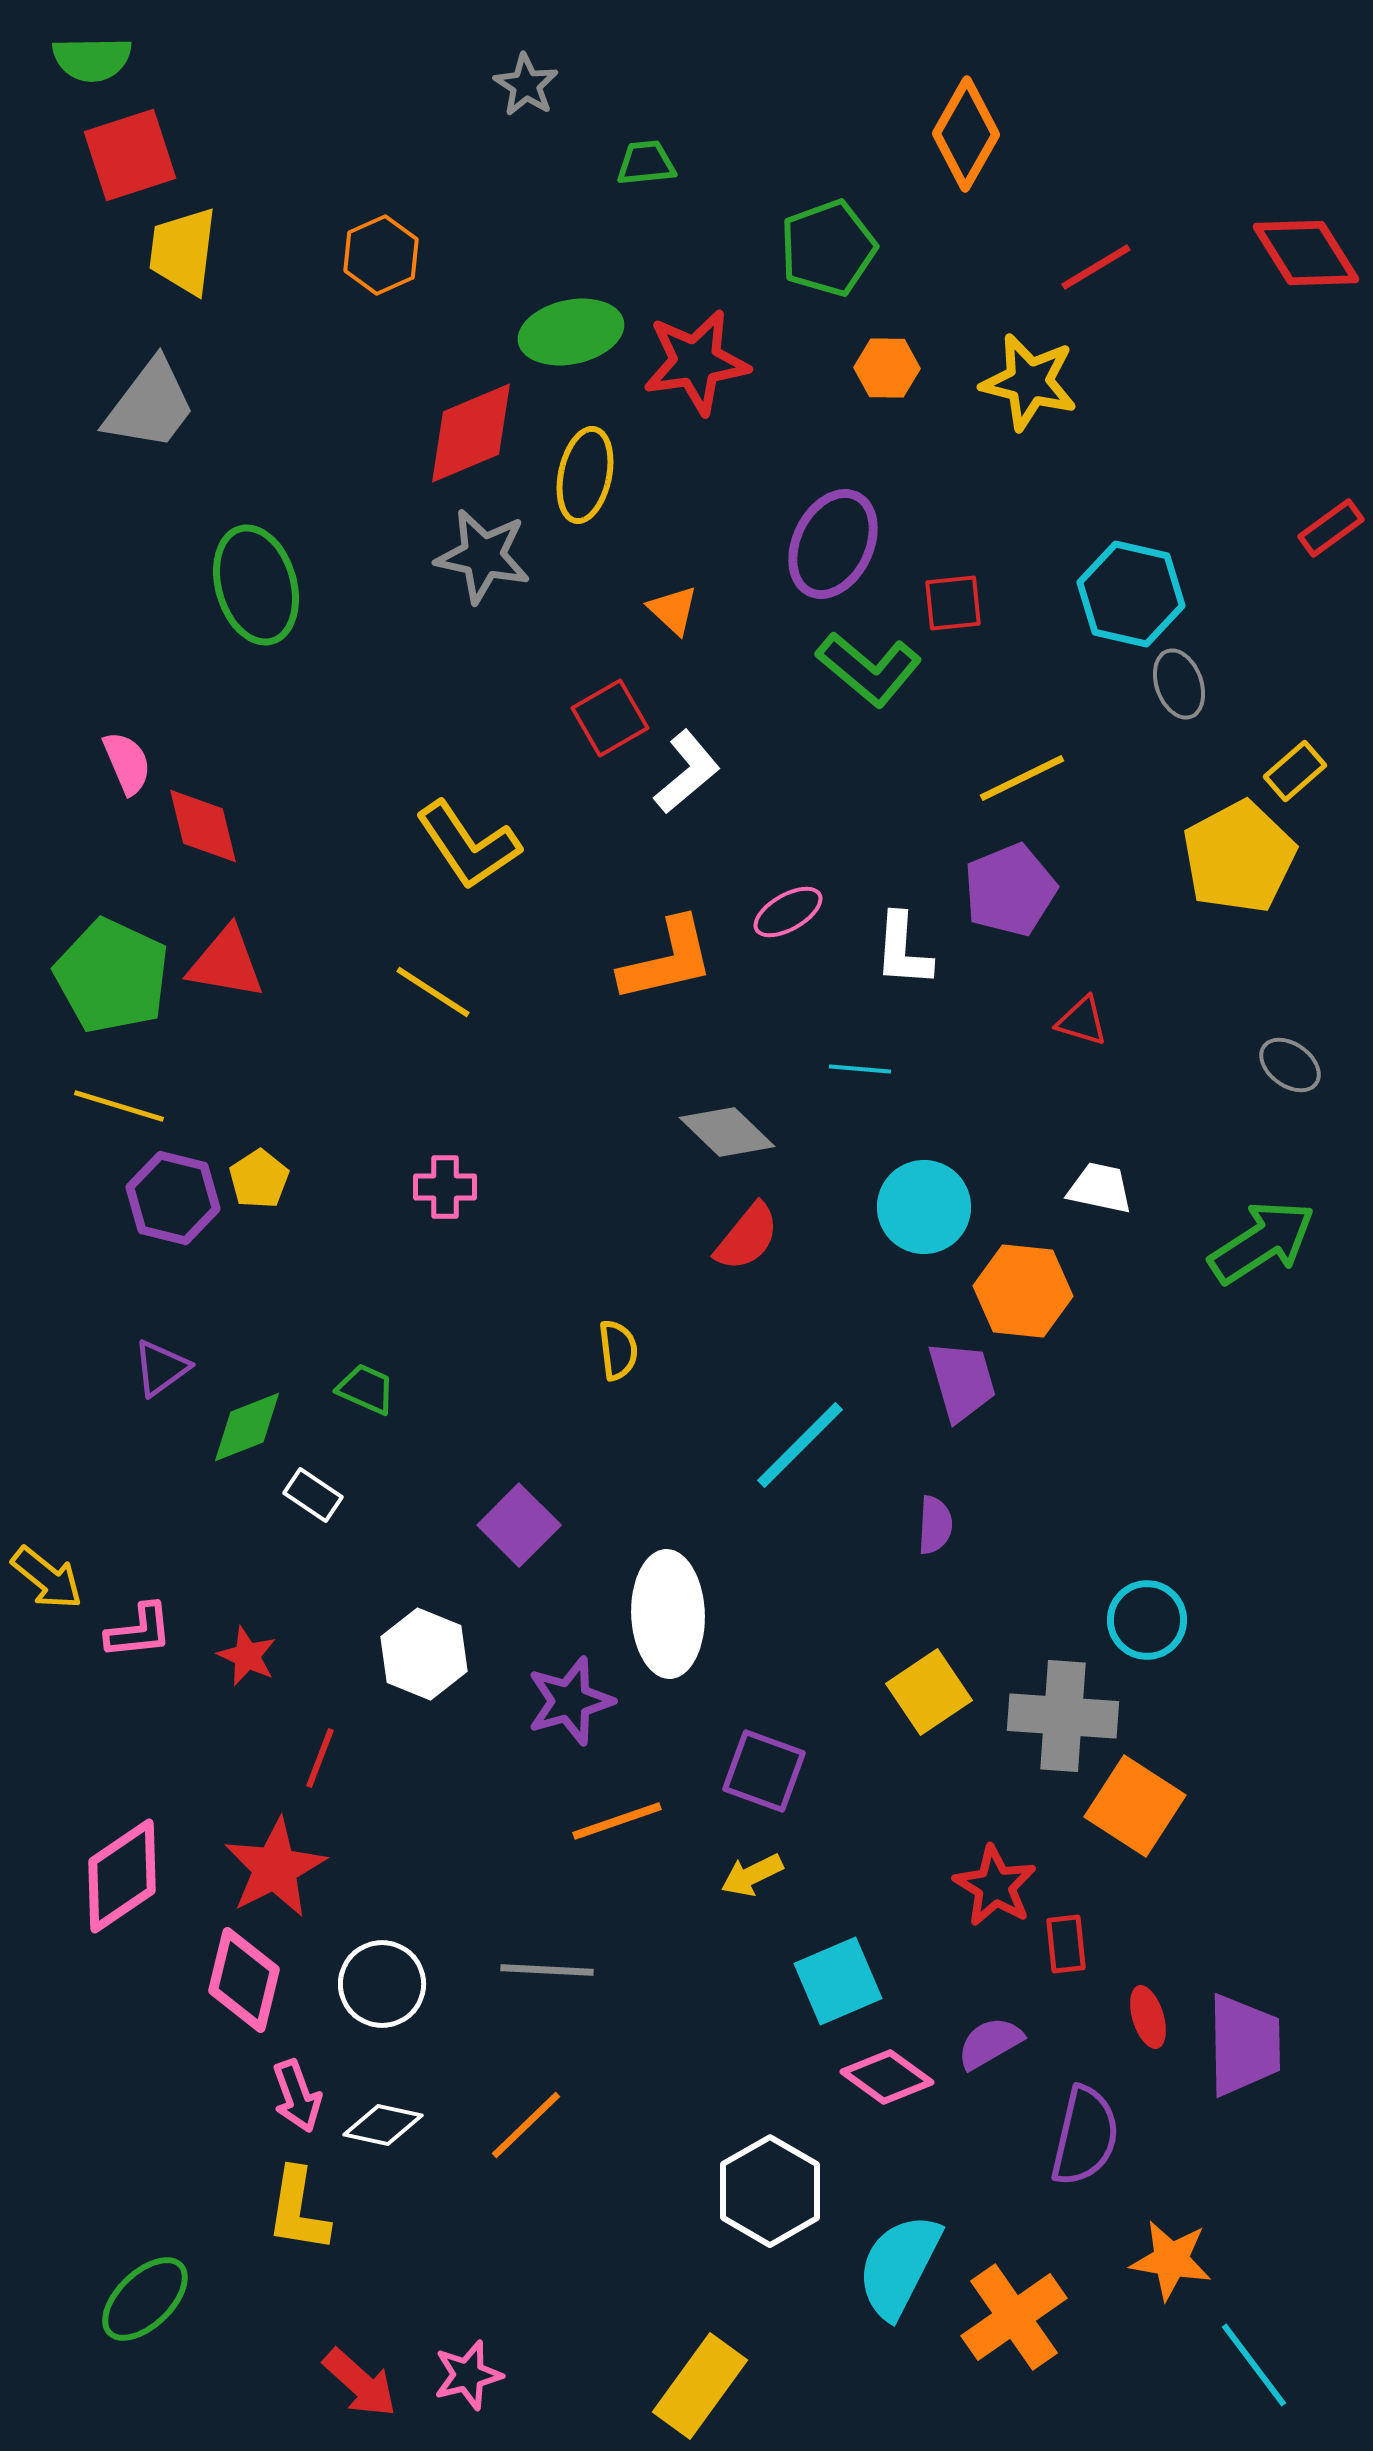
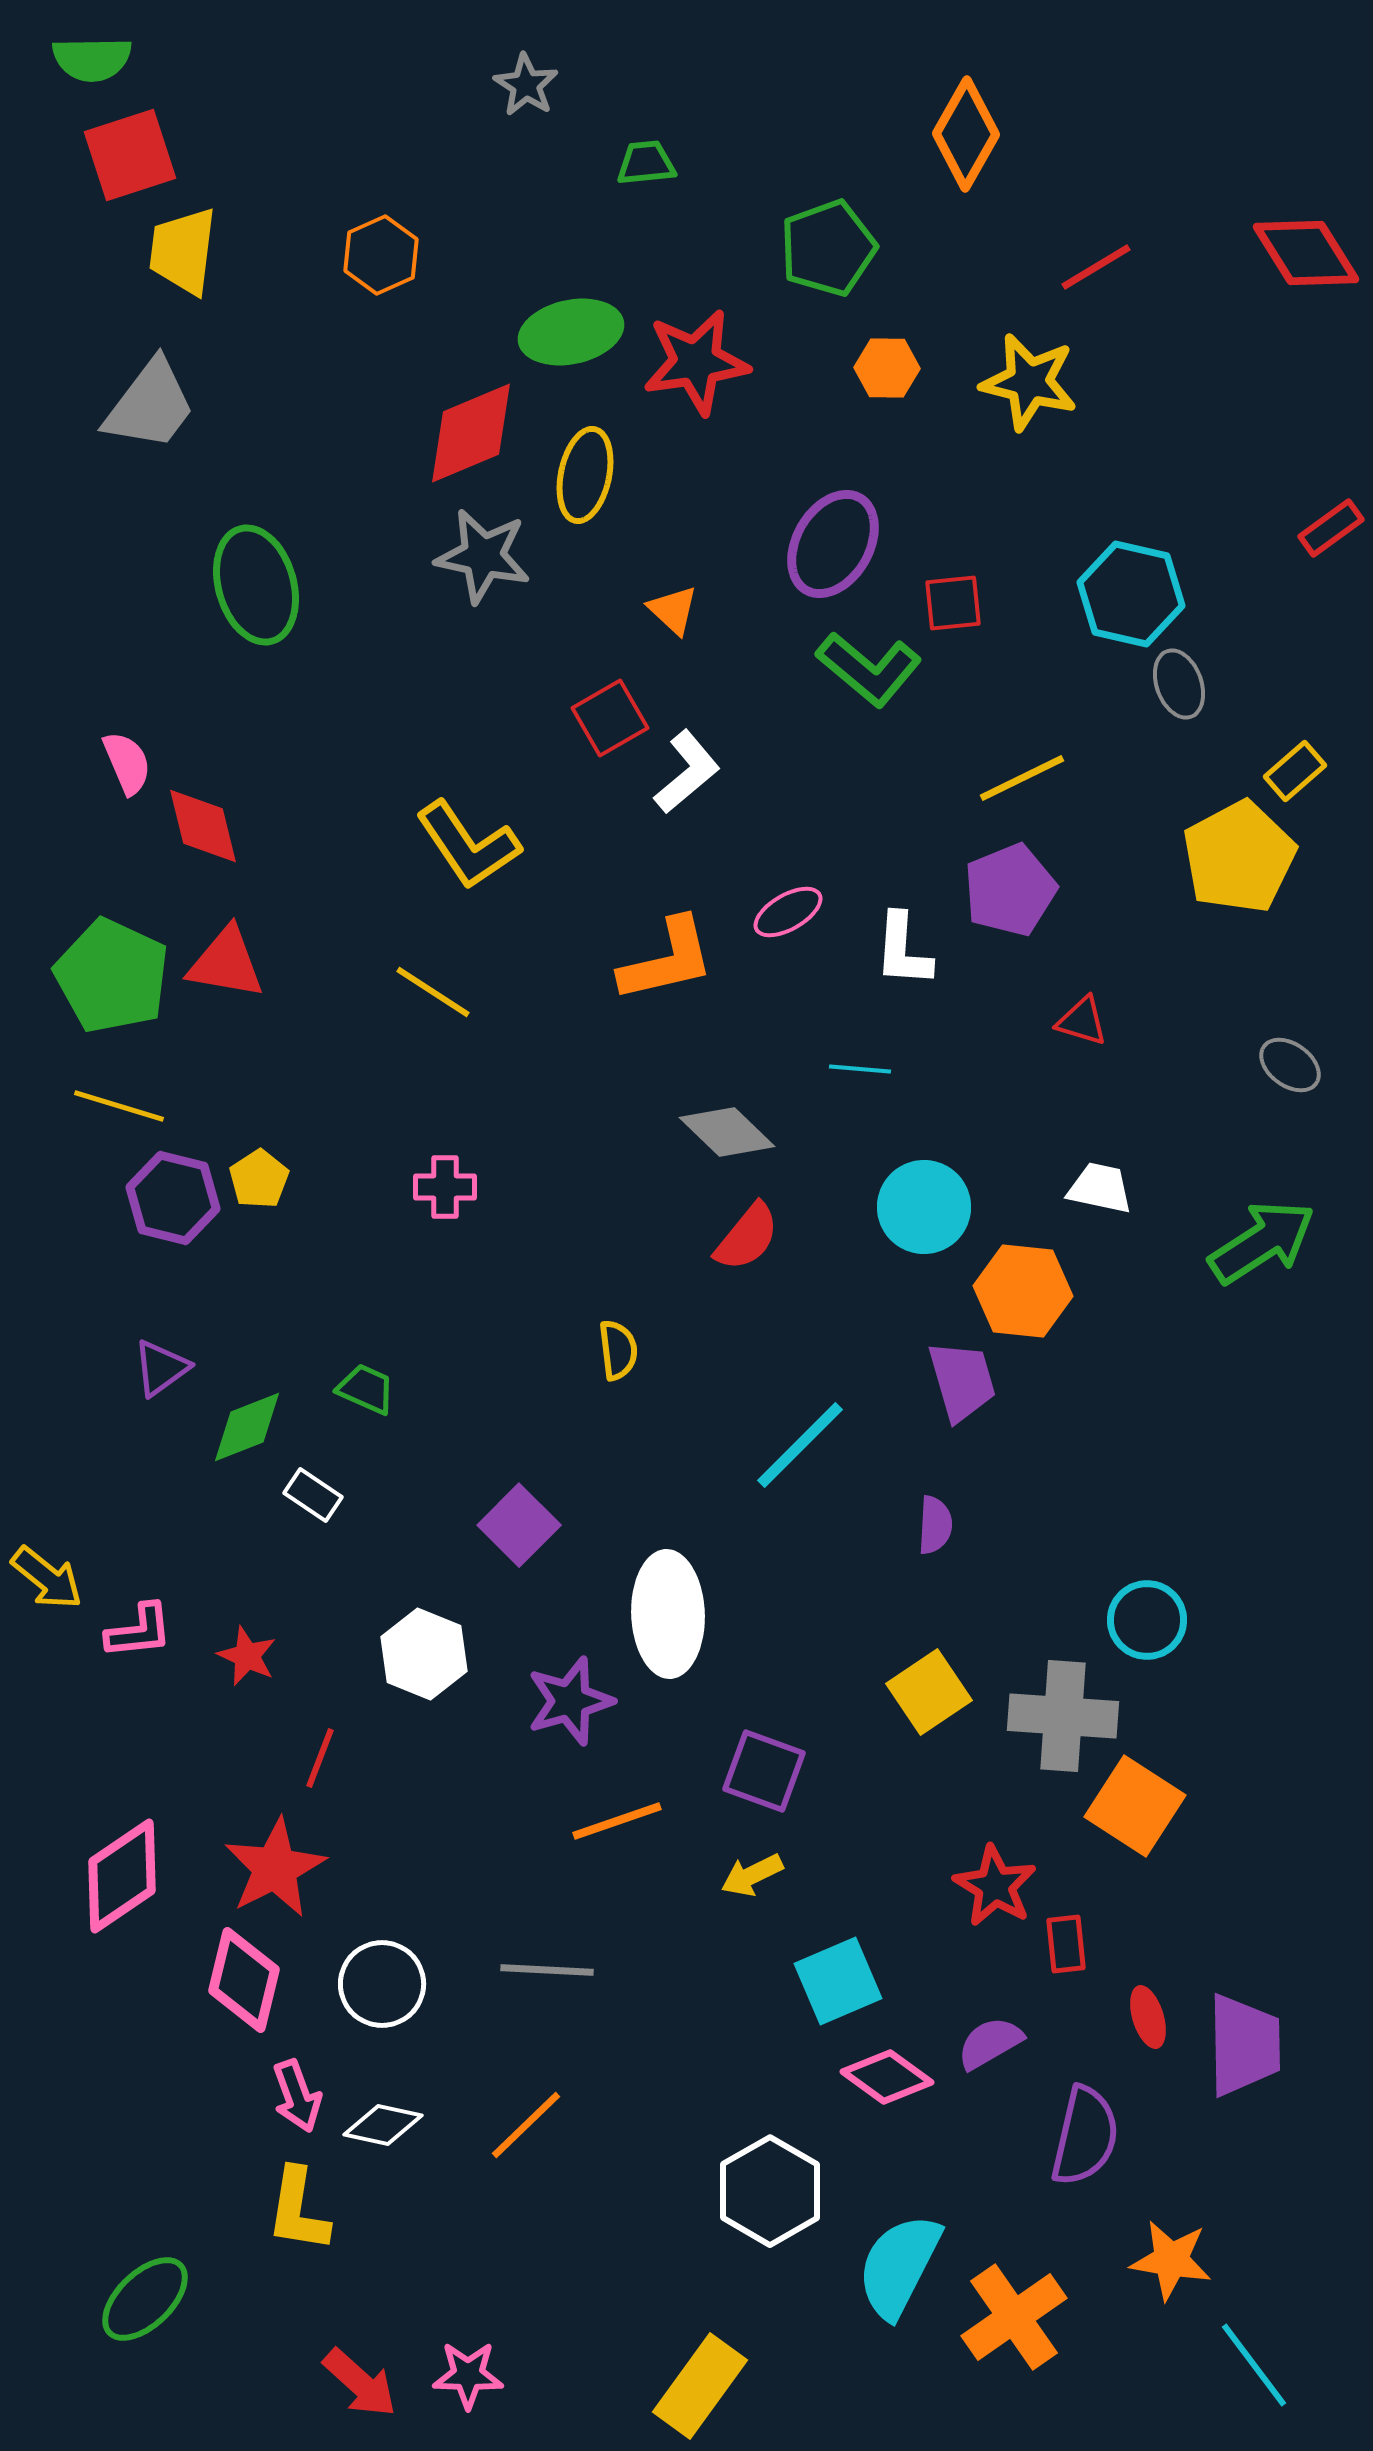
purple ellipse at (833, 544): rotated 4 degrees clockwise
pink star at (468, 2375): rotated 16 degrees clockwise
